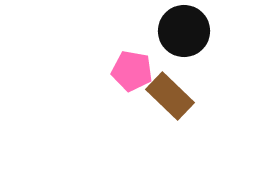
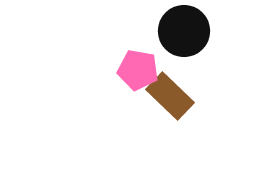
pink pentagon: moved 6 px right, 1 px up
